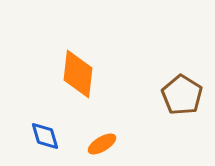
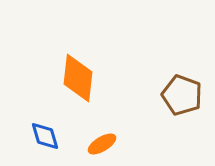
orange diamond: moved 4 px down
brown pentagon: rotated 12 degrees counterclockwise
